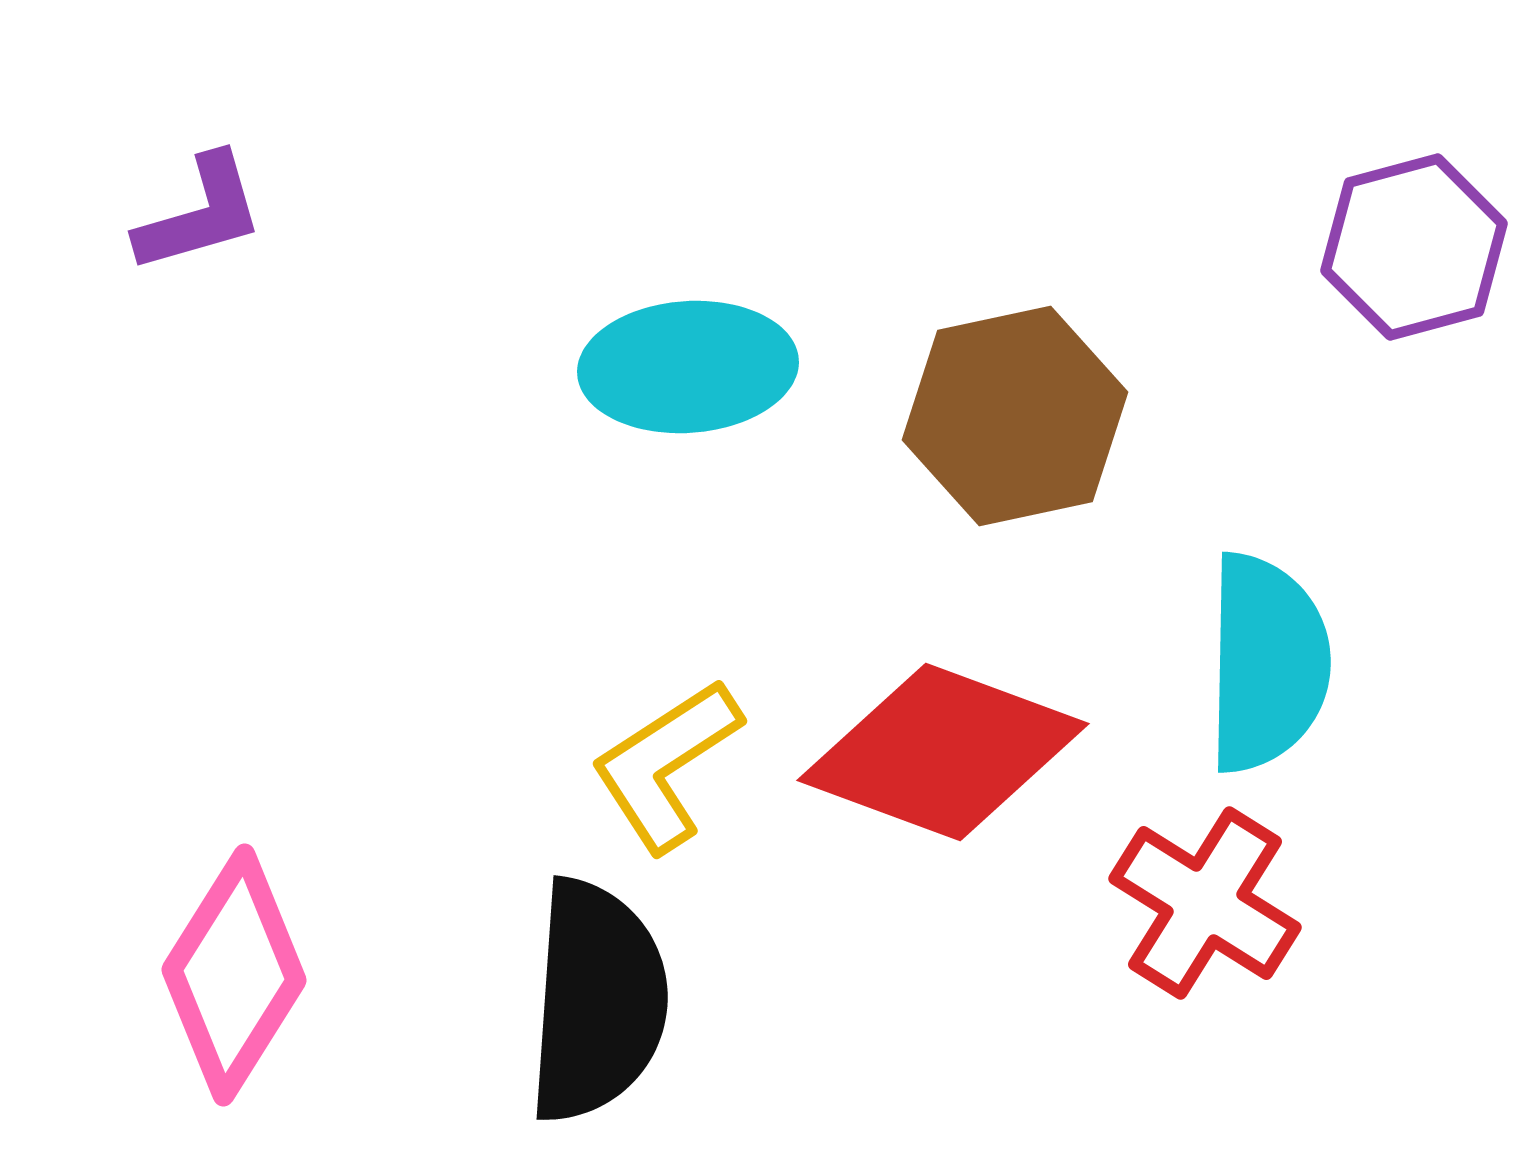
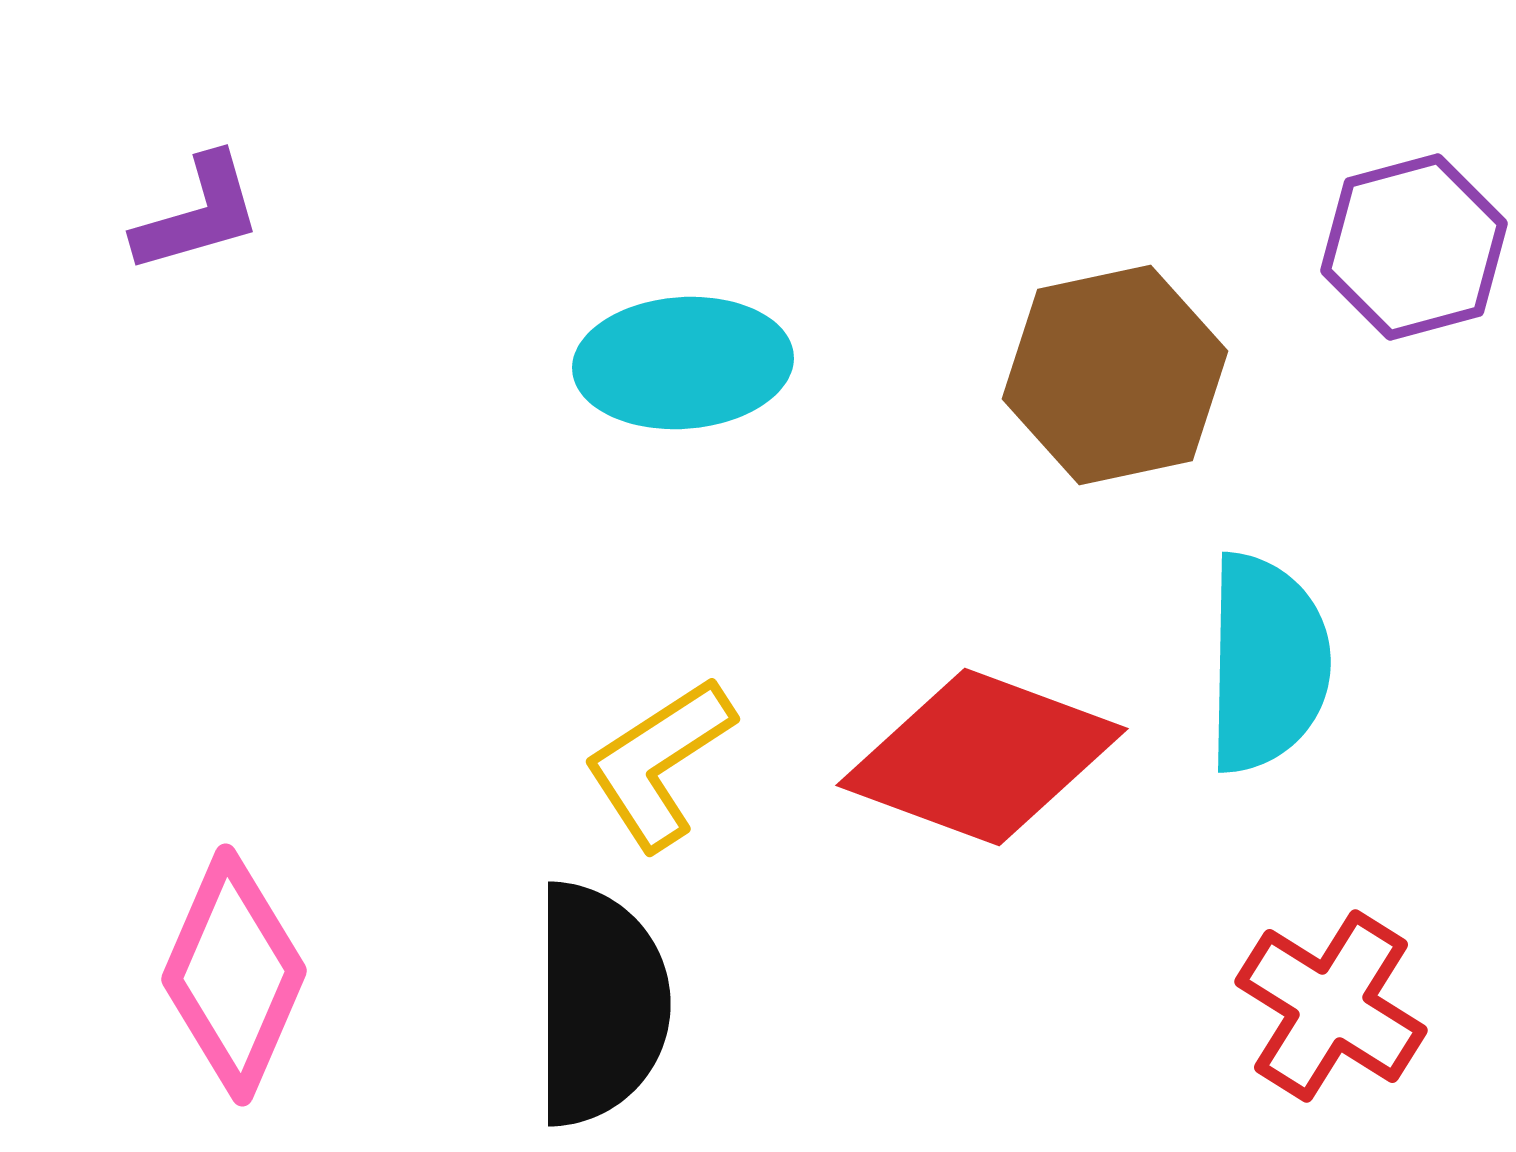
purple L-shape: moved 2 px left
cyan ellipse: moved 5 px left, 4 px up
brown hexagon: moved 100 px right, 41 px up
red diamond: moved 39 px right, 5 px down
yellow L-shape: moved 7 px left, 2 px up
red cross: moved 126 px right, 103 px down
pink diamond: rotated 9 degrees counterclockwise
black semicircle: moved 3 px right, 3 px down; rotated 4 degrees counterclockwise
